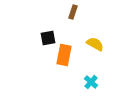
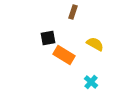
orange rectangle: rotated 70 degrees counterclockwise
